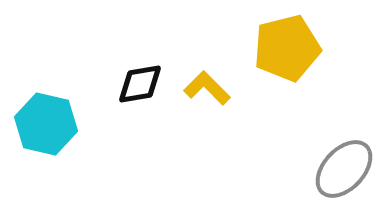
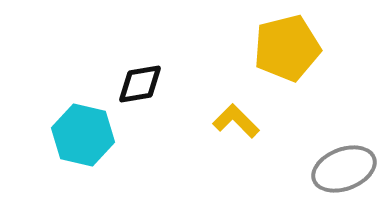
yellow L-shape: moved 29 px right, 33 px down
cyan hexagon: moved 37 px right, 11 px down
gray ellipse: rotated 26 degrees clockwise
